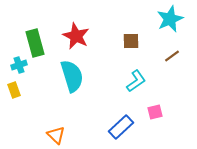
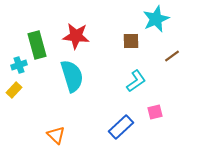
cyan star: moved 14 px left
red star: rotated 20 degrees counterclockwise
green rectangle: moved 2 px right, 2 px down
yellow rectangle: rotated 63 degrees clockwise
